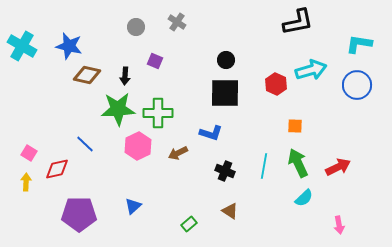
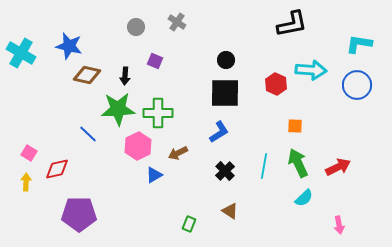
black L-shape: moved 6 px left, 2 px down
cyan cross: moved 1 px left, 7 px down
cyan arrow: rotated 20 degrees clockwise
blue L-shape: moved 8 px right, 1 px up; rotated 50 degrees counterclockwise
blue line: moved 3 px right, 10 px up
black cross: rotated 24 degrees clockwise
blue triangle: moved 21 px right, 31 px up; rotated 12 degrees clockwise
green rectangle: rotated 28 degrees counterclockwise
